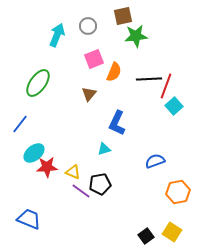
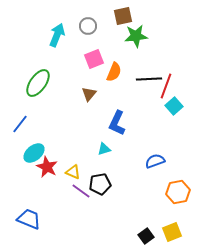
red star: rotated 30 degrees clockwise
yellow square: rotated 36 degrees clockwise
